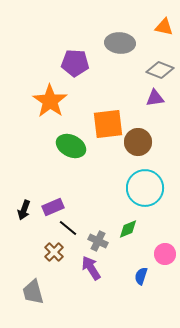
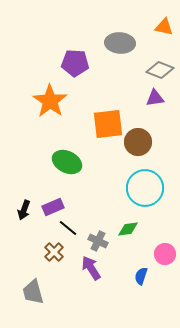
green ellipse: moved 4 px left, 16 px down
green diamond: rotated 15 degrees clockwise
